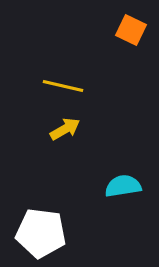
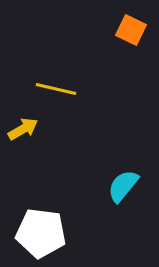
yellow line: moved 7 px left, 3 px down
yellow arrow: moved 42 px left
cyan semicircle: rotated 42 degrees counterclockwise
